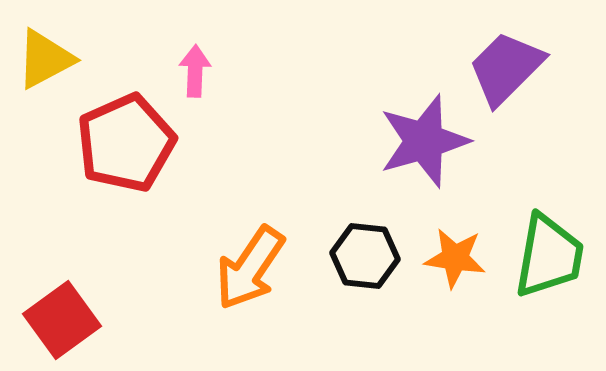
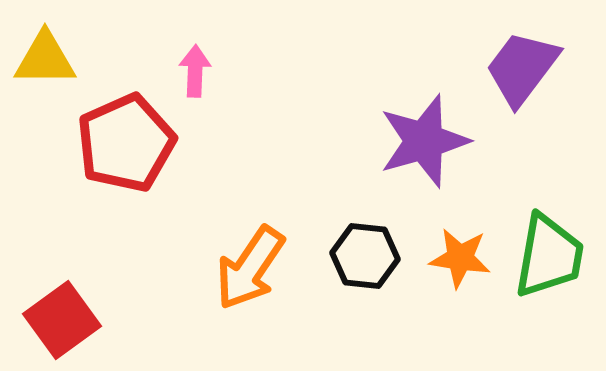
yellow triangle: rotated 28 degrees clockwise
purple trapezoid: moved 16 px right; rotated 8 degrees counterclockwise
orange star: moved 5 px right
